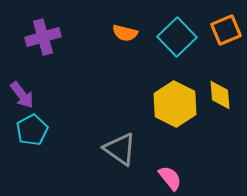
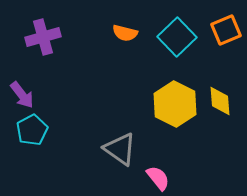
yellow diamond: moved 6 px down
pink semicircle: moved 12 px left
